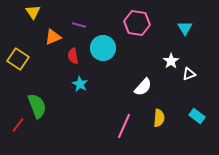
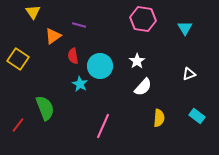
pink hexagon: moved 6 px right, 4 px up
orange triangle: moved 1 px up; rotated 12 degrees counterclockwise
cyan circle: moved 3 px left, 18 px down
white star: moved 34 px left
green semicircle: moved 8 px right, 2 px down
pink line: moved 21 px left
